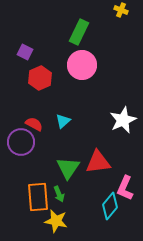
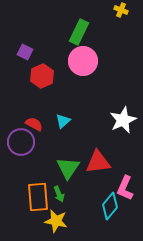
pink circle: moved 1 px right, 4 px up
red hexagon: moved 2 px right, 2 px up
